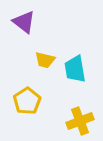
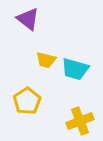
purple triangle: moved 4 px right, 3 px up
yellow trapezoid: moved 1 px right
cyan trapezoid: rotated 64 degrees counterclockwise
